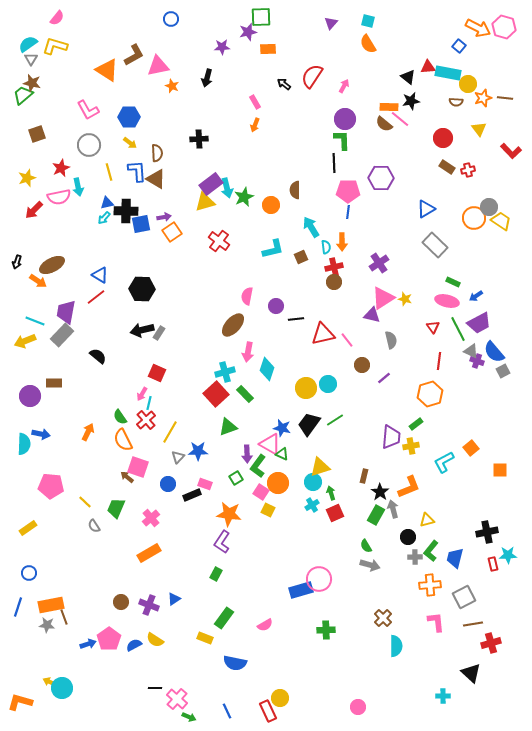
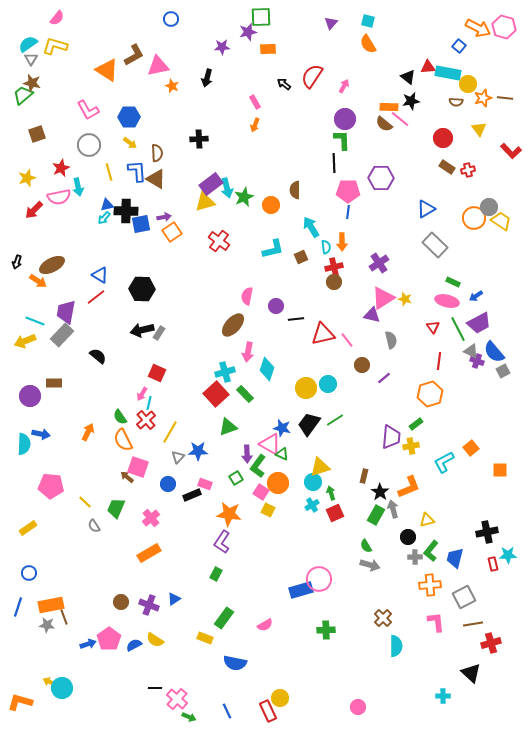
blue triangle at (107, 203): moved 2 px down
